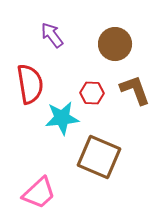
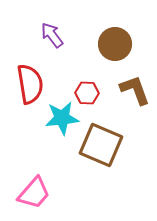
red hexagon: moved 5 px left
brown square: moved 2 px right, 12 px up
pink trapezoid: moved 5 px left; rotated 6 degrees counterclockwise
